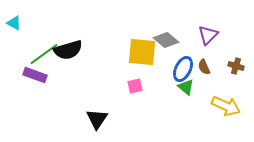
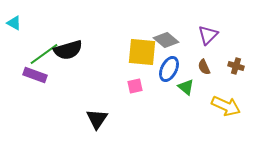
blue ellipse: moved 14 px left
